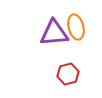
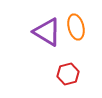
purple triangle: moved 7 px left, 1 px up; rotated 36 degrees clockwise
